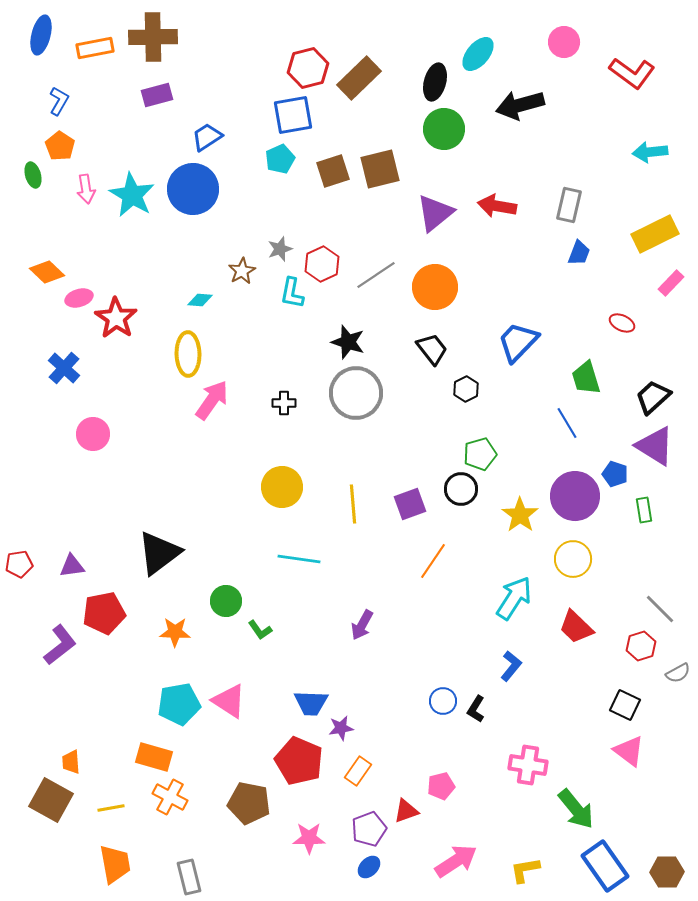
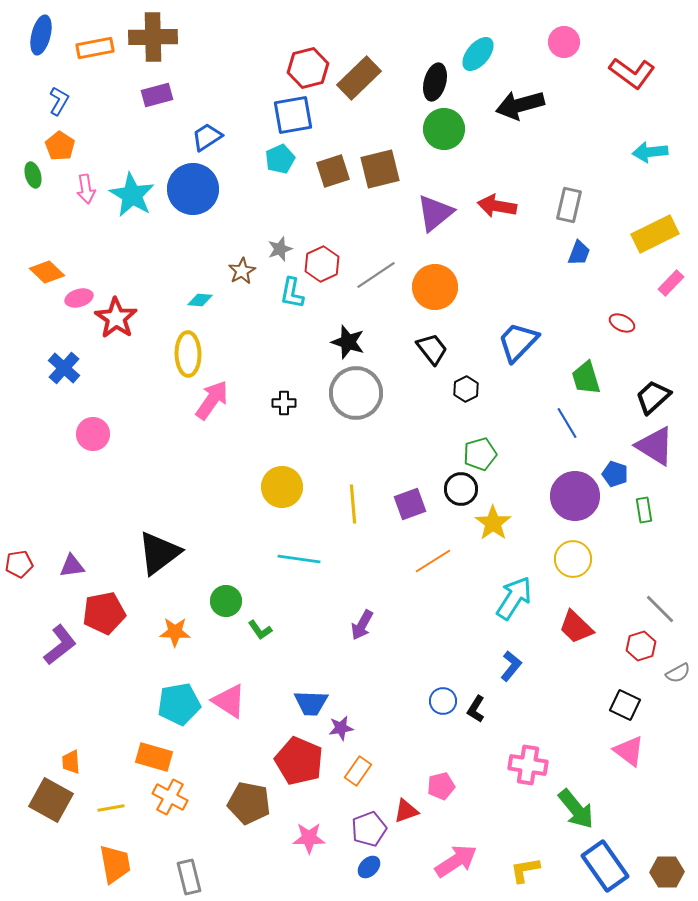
yellow star at (520, 515): moved 27 px left, 8 px down
orange line at (433, 561): rotated 24 degrees clockwise
